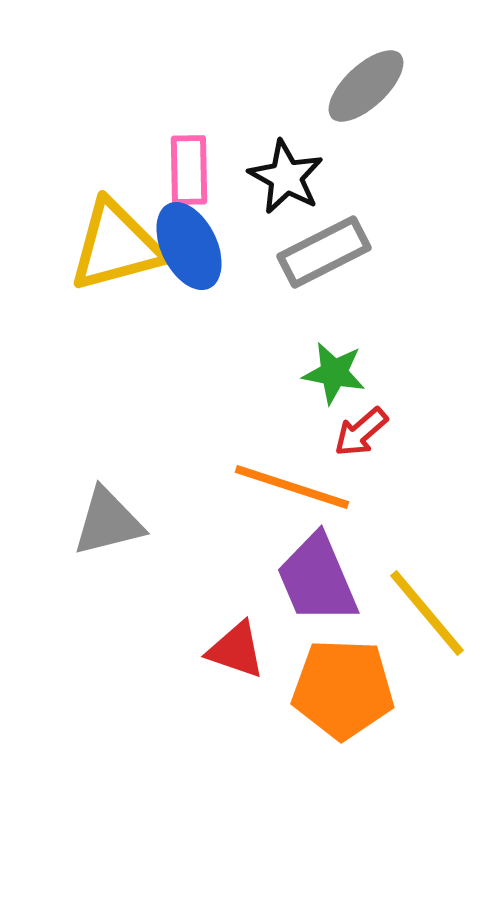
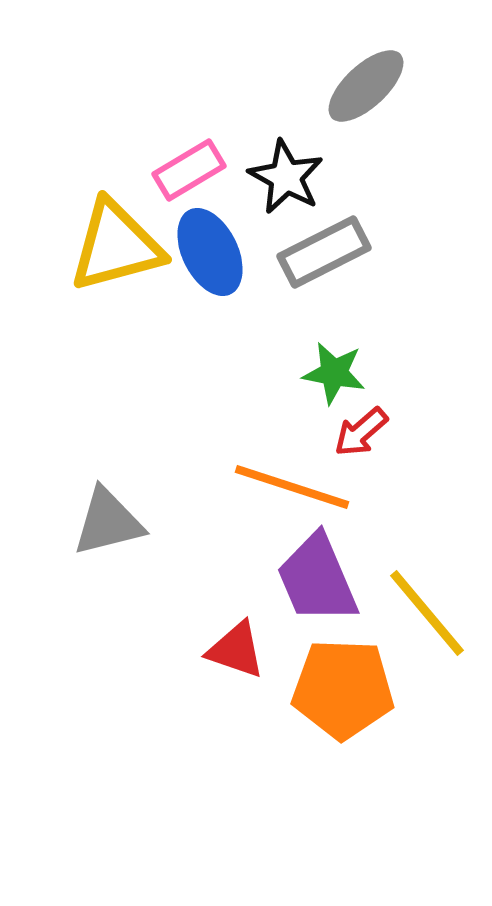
pink rectangle: rotated 60 degrees clockwise
blue ellipse: moved 21 px right, 6 px down
